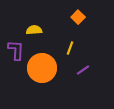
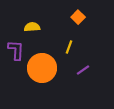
yellow semicircle: moved 2 px left, 3 px up
yellow line: moved 1 px left, 1 px up
